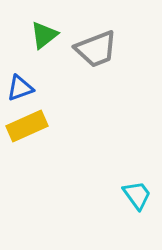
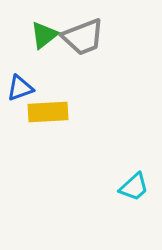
gray trapezoid: moved 13 px left, 12 px up
yellow rectangle: moved 21 px right, 14 px up; rotated 21 degrees clockwise
cyan trapezoid: moved 3 px left, 8 px up; rotated 84 degrees clockwise
